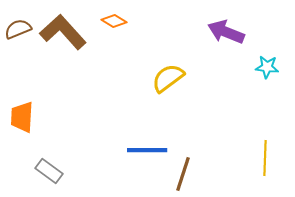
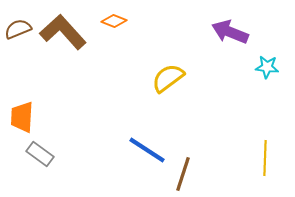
orange diamond: rotated 10 degrees counterclockwise
purple arrow: moved 4 px right
blue line: rotated 33 degrees clockwise
gray rectangle: moved 9 px left, 17 px up
